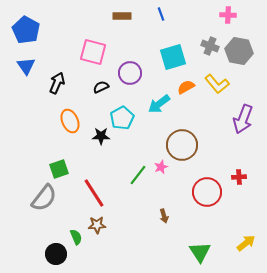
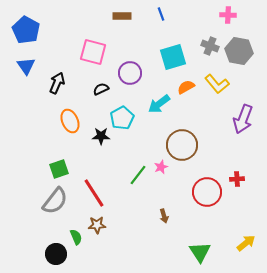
black semicircle: moved 2 px down
red cross: moved 2 px left, 2 px down
gray semicircle: moved 11 px right, 3 px down
